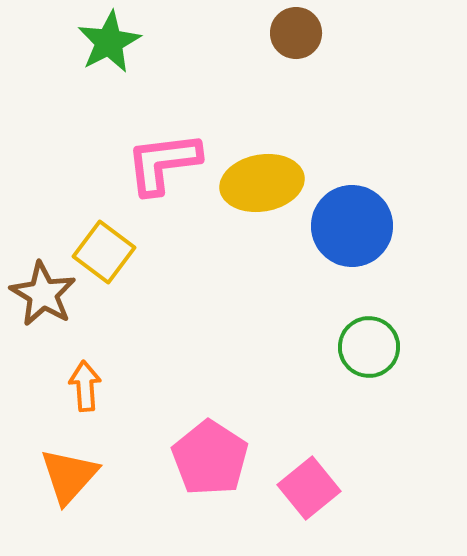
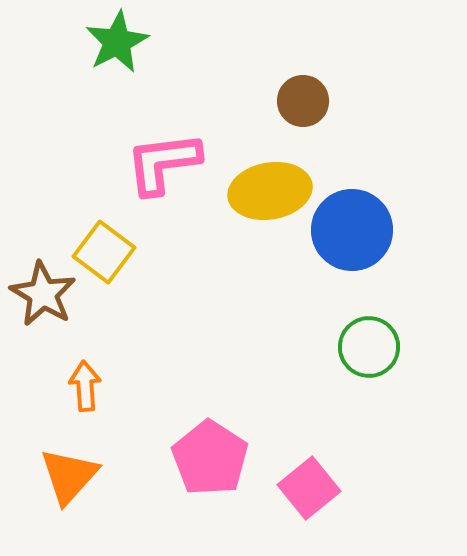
brown circle: moved 7 px right, 68 px down
green star: moved 8 px right
yellow ellipse: moved 8 px right, 8 px down
blue circle: moved 4 px down
